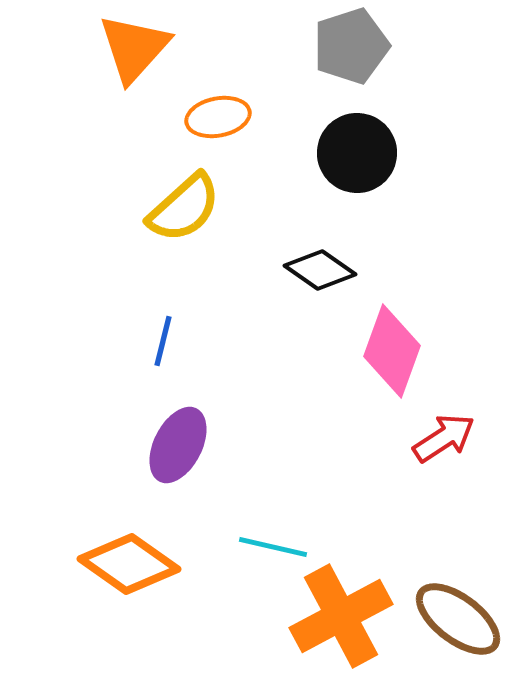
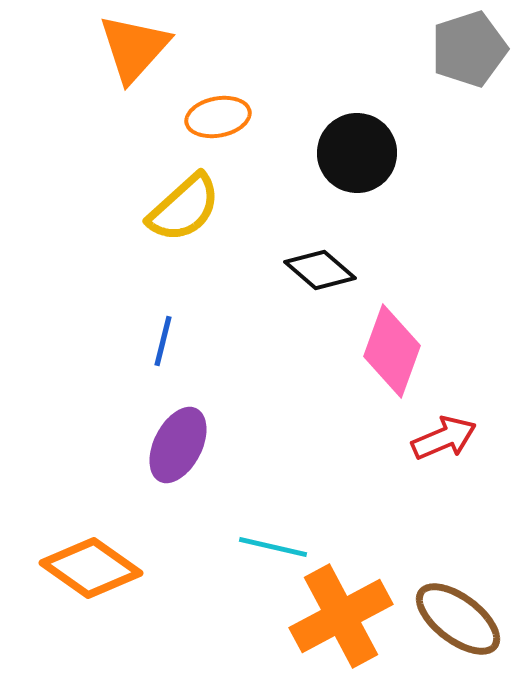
gray pentagon: moved 118 px right, 3 px down
black diamond: rotated 6 degrees clockwise
red arrow: rotated 10 degrees clockwise
orange diamond: moved 38 px left, 4 px down
